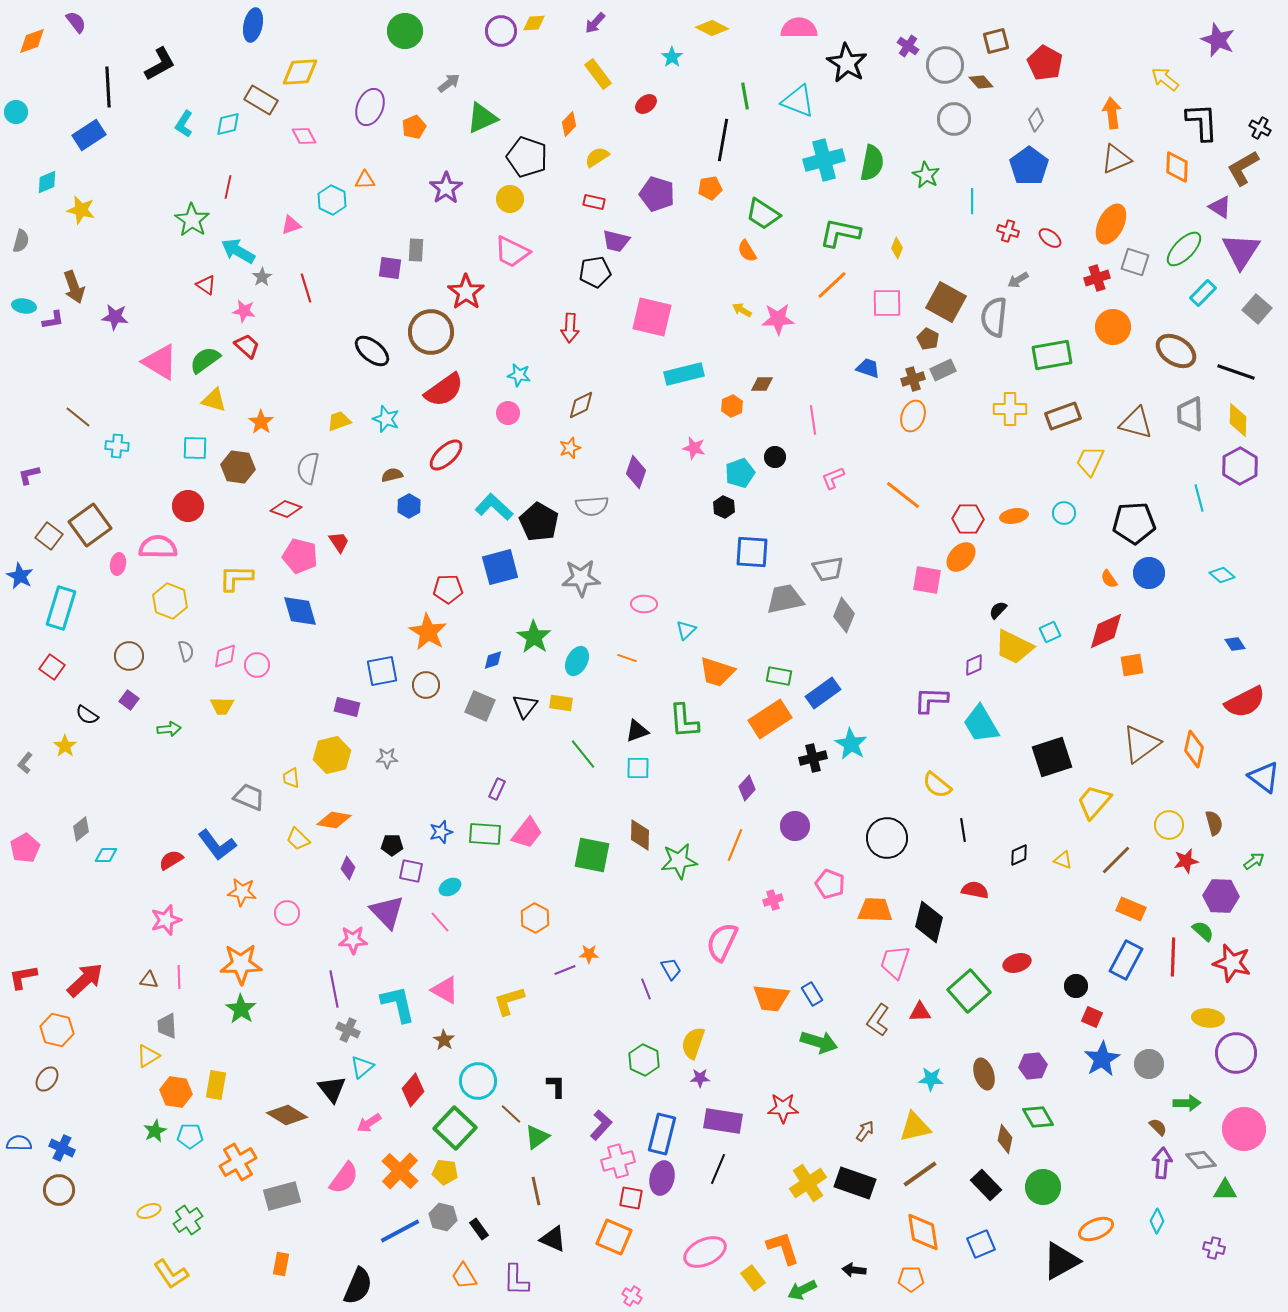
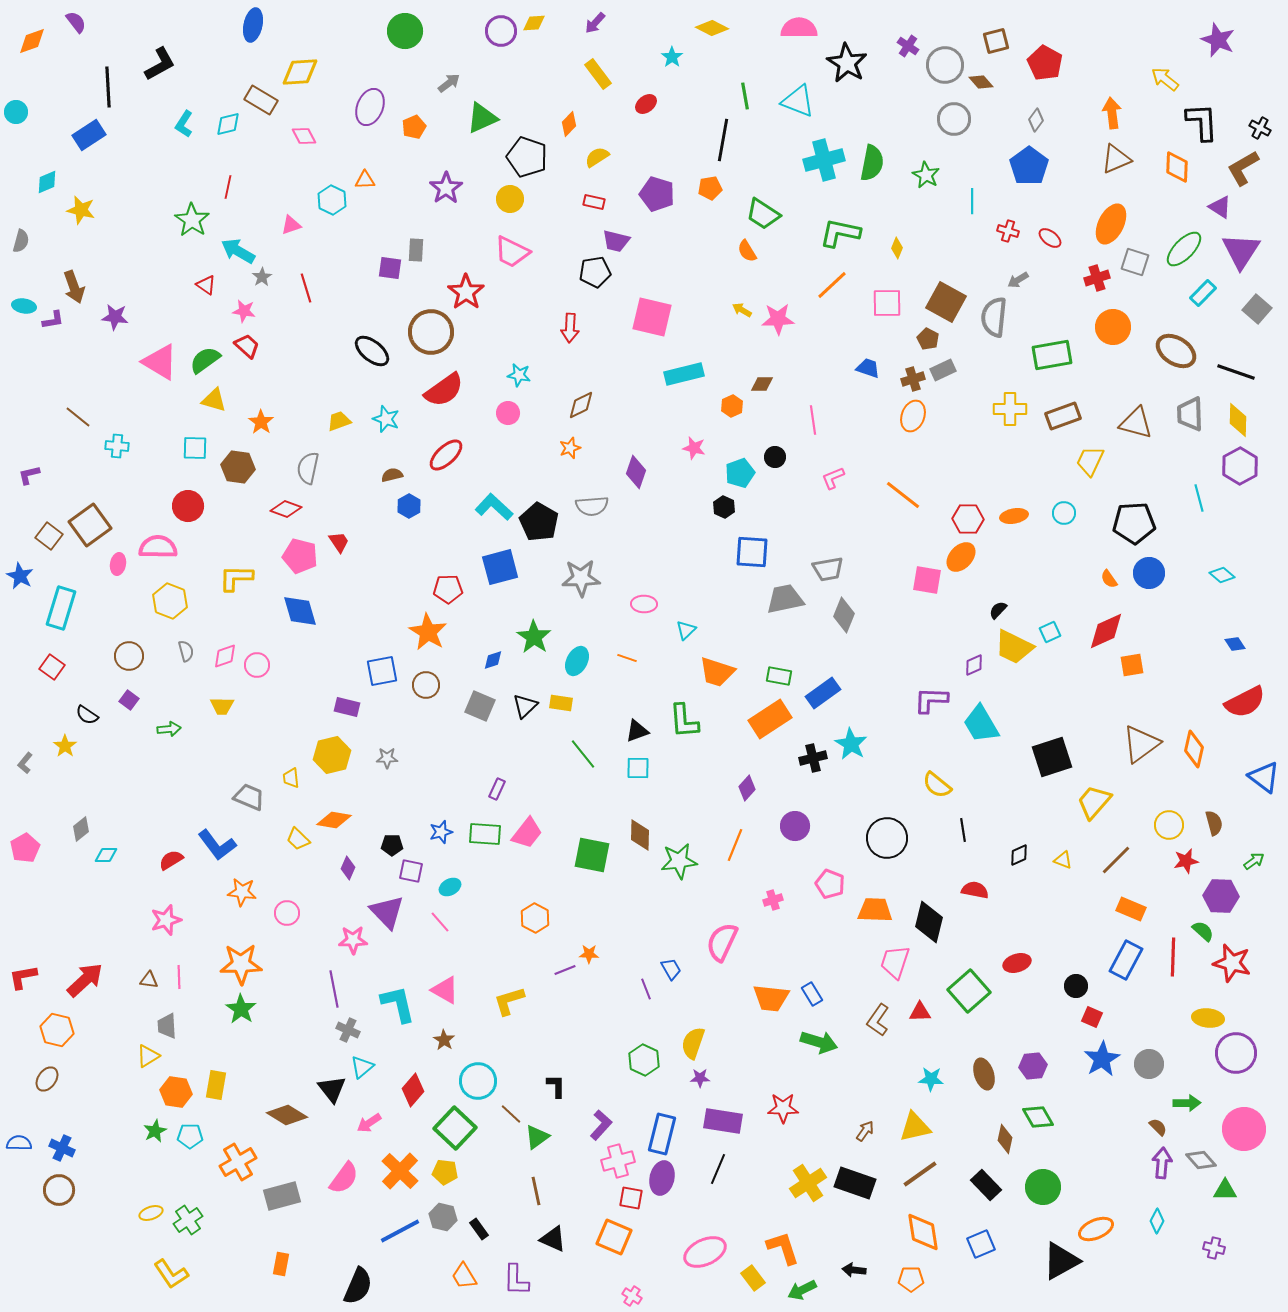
black triangle at (525, 706): rotated 8 degrees clockwise
yellow ellipse at (149, 1211): moved 2 px right, 2 px down
